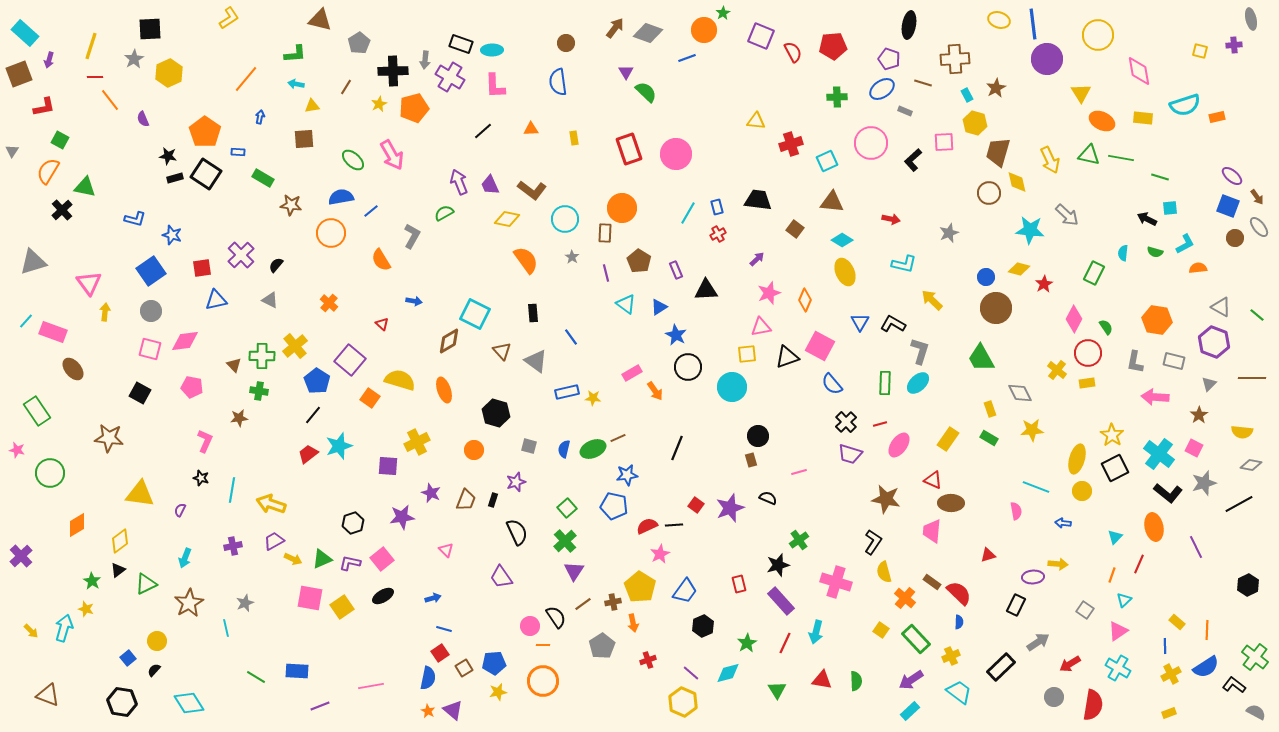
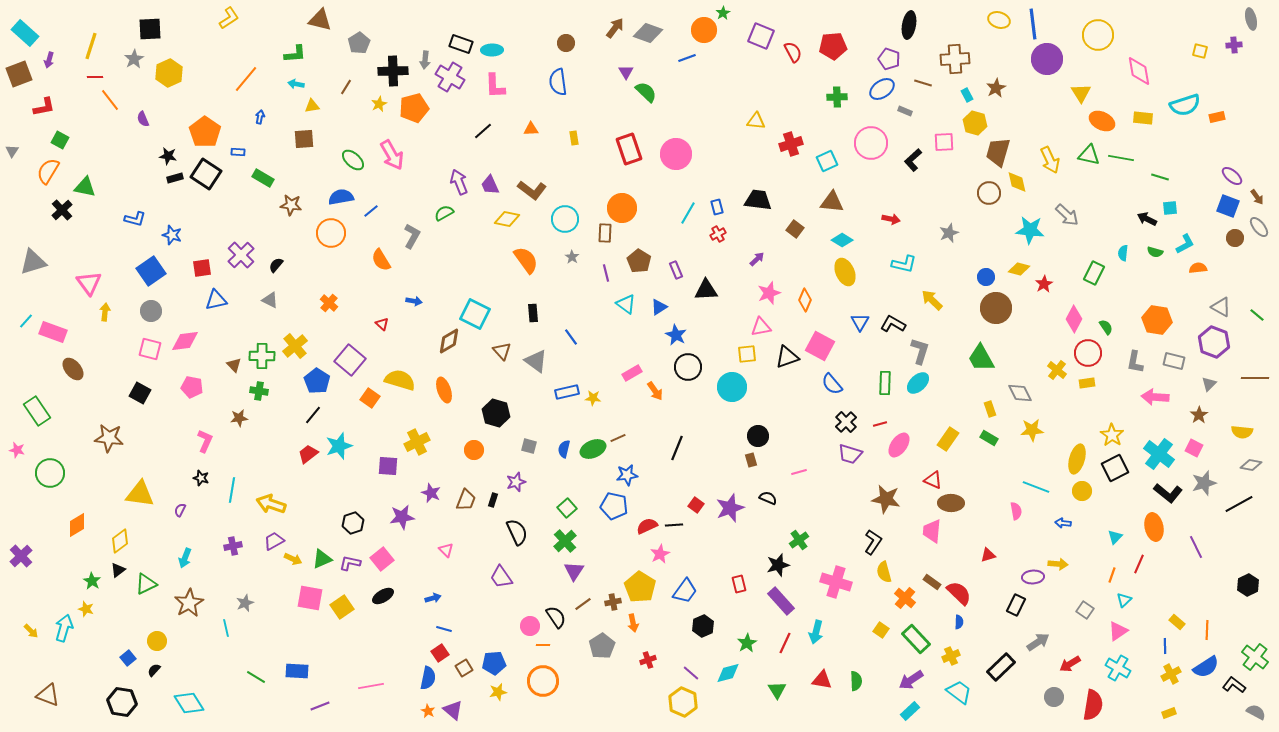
brown line at (1252, 378): moved 3 px right
